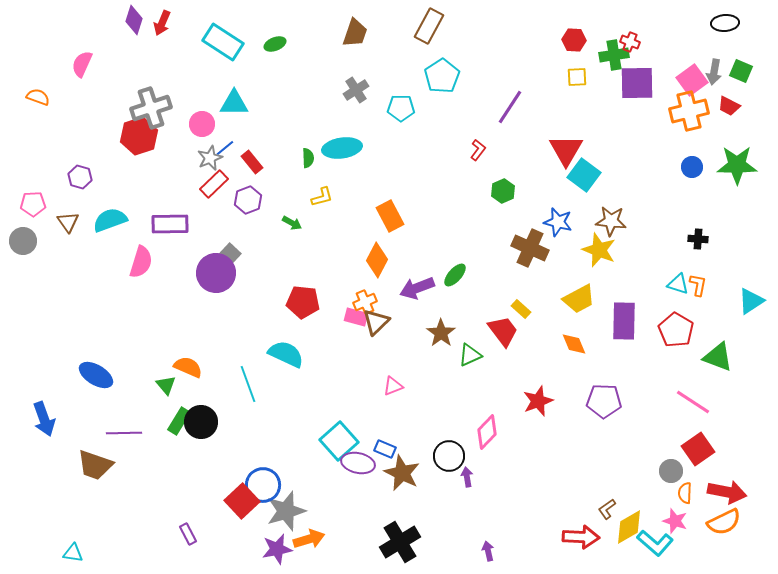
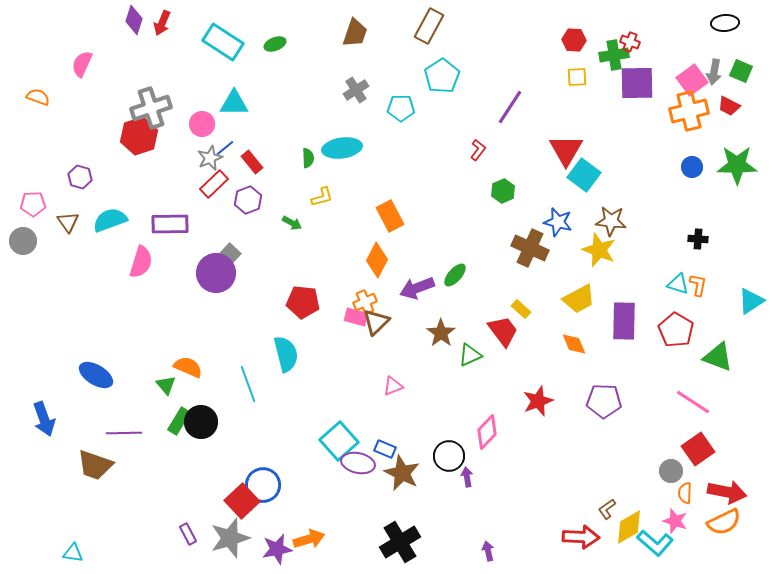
cyan semicircle at (286, 354): rotated 51 degrees clockwise
gray star at (286, 511): moved 56 px left, 27 px down
